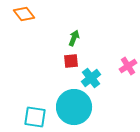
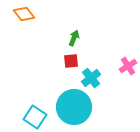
cyan square: rotated 25 degrees clockwise
